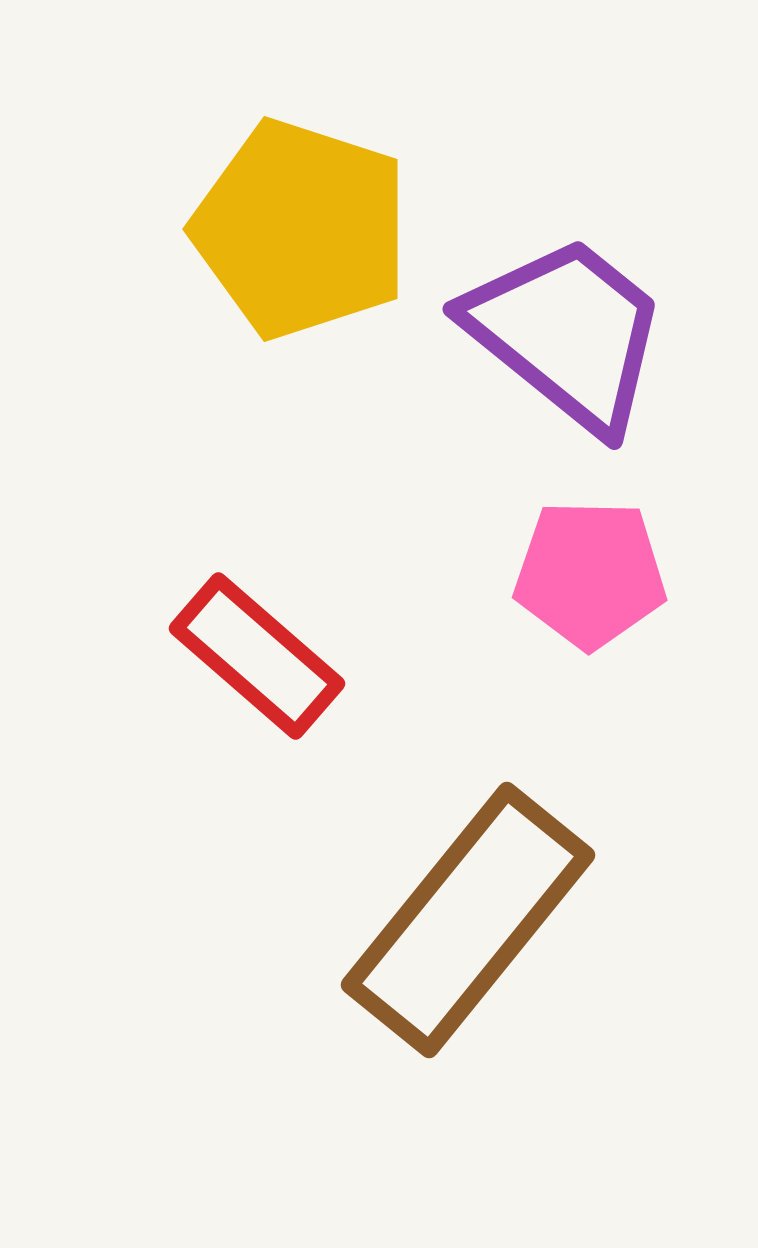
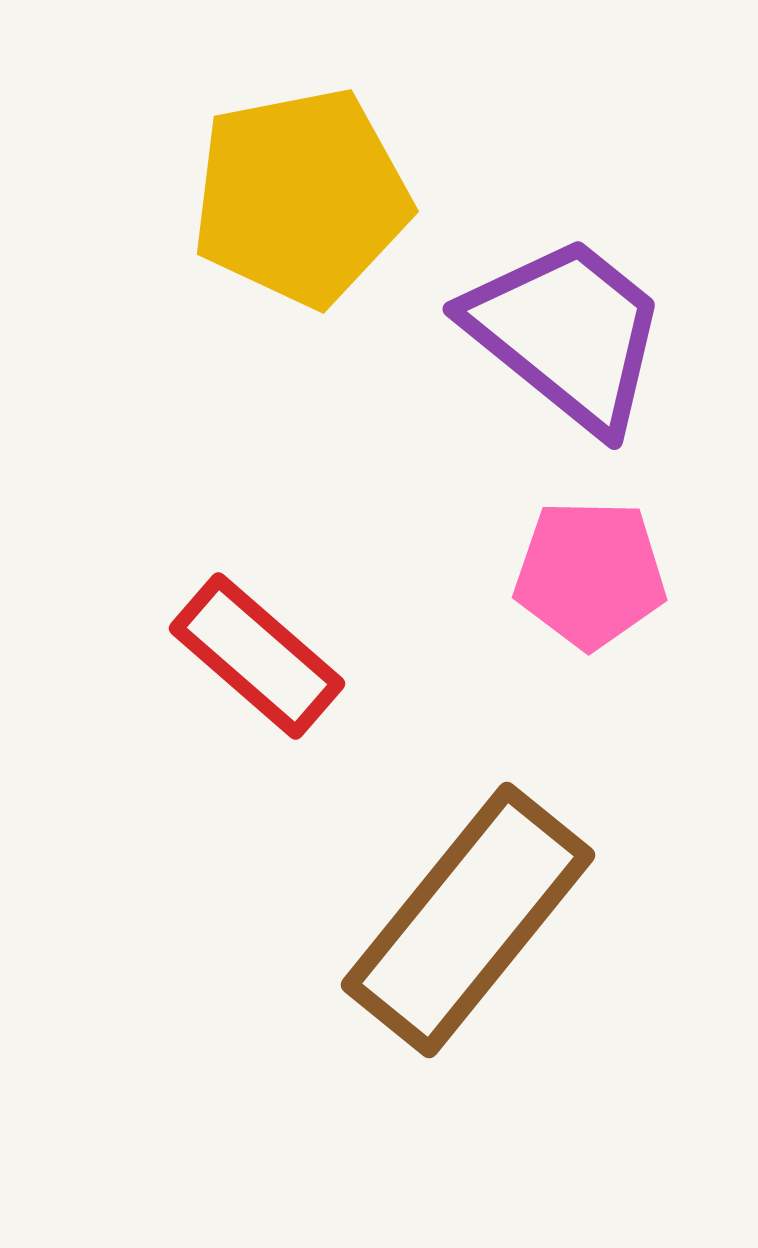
yellow pentagon: moved 32 px up; rotated 29 degrees counterclockwise
